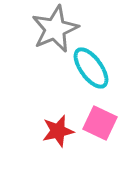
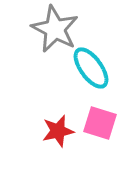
gray star: rotated 21 degrees counterclockwise
pink square: rotated 8 degrees counterclockwise
